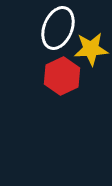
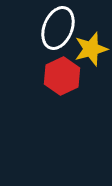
yellow star: rotated 12 degrees counterclockwise
